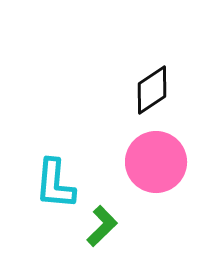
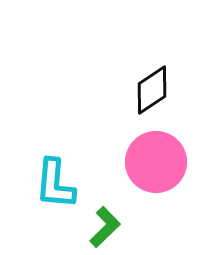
green L-shape: moved 3 px right, 1 px down
